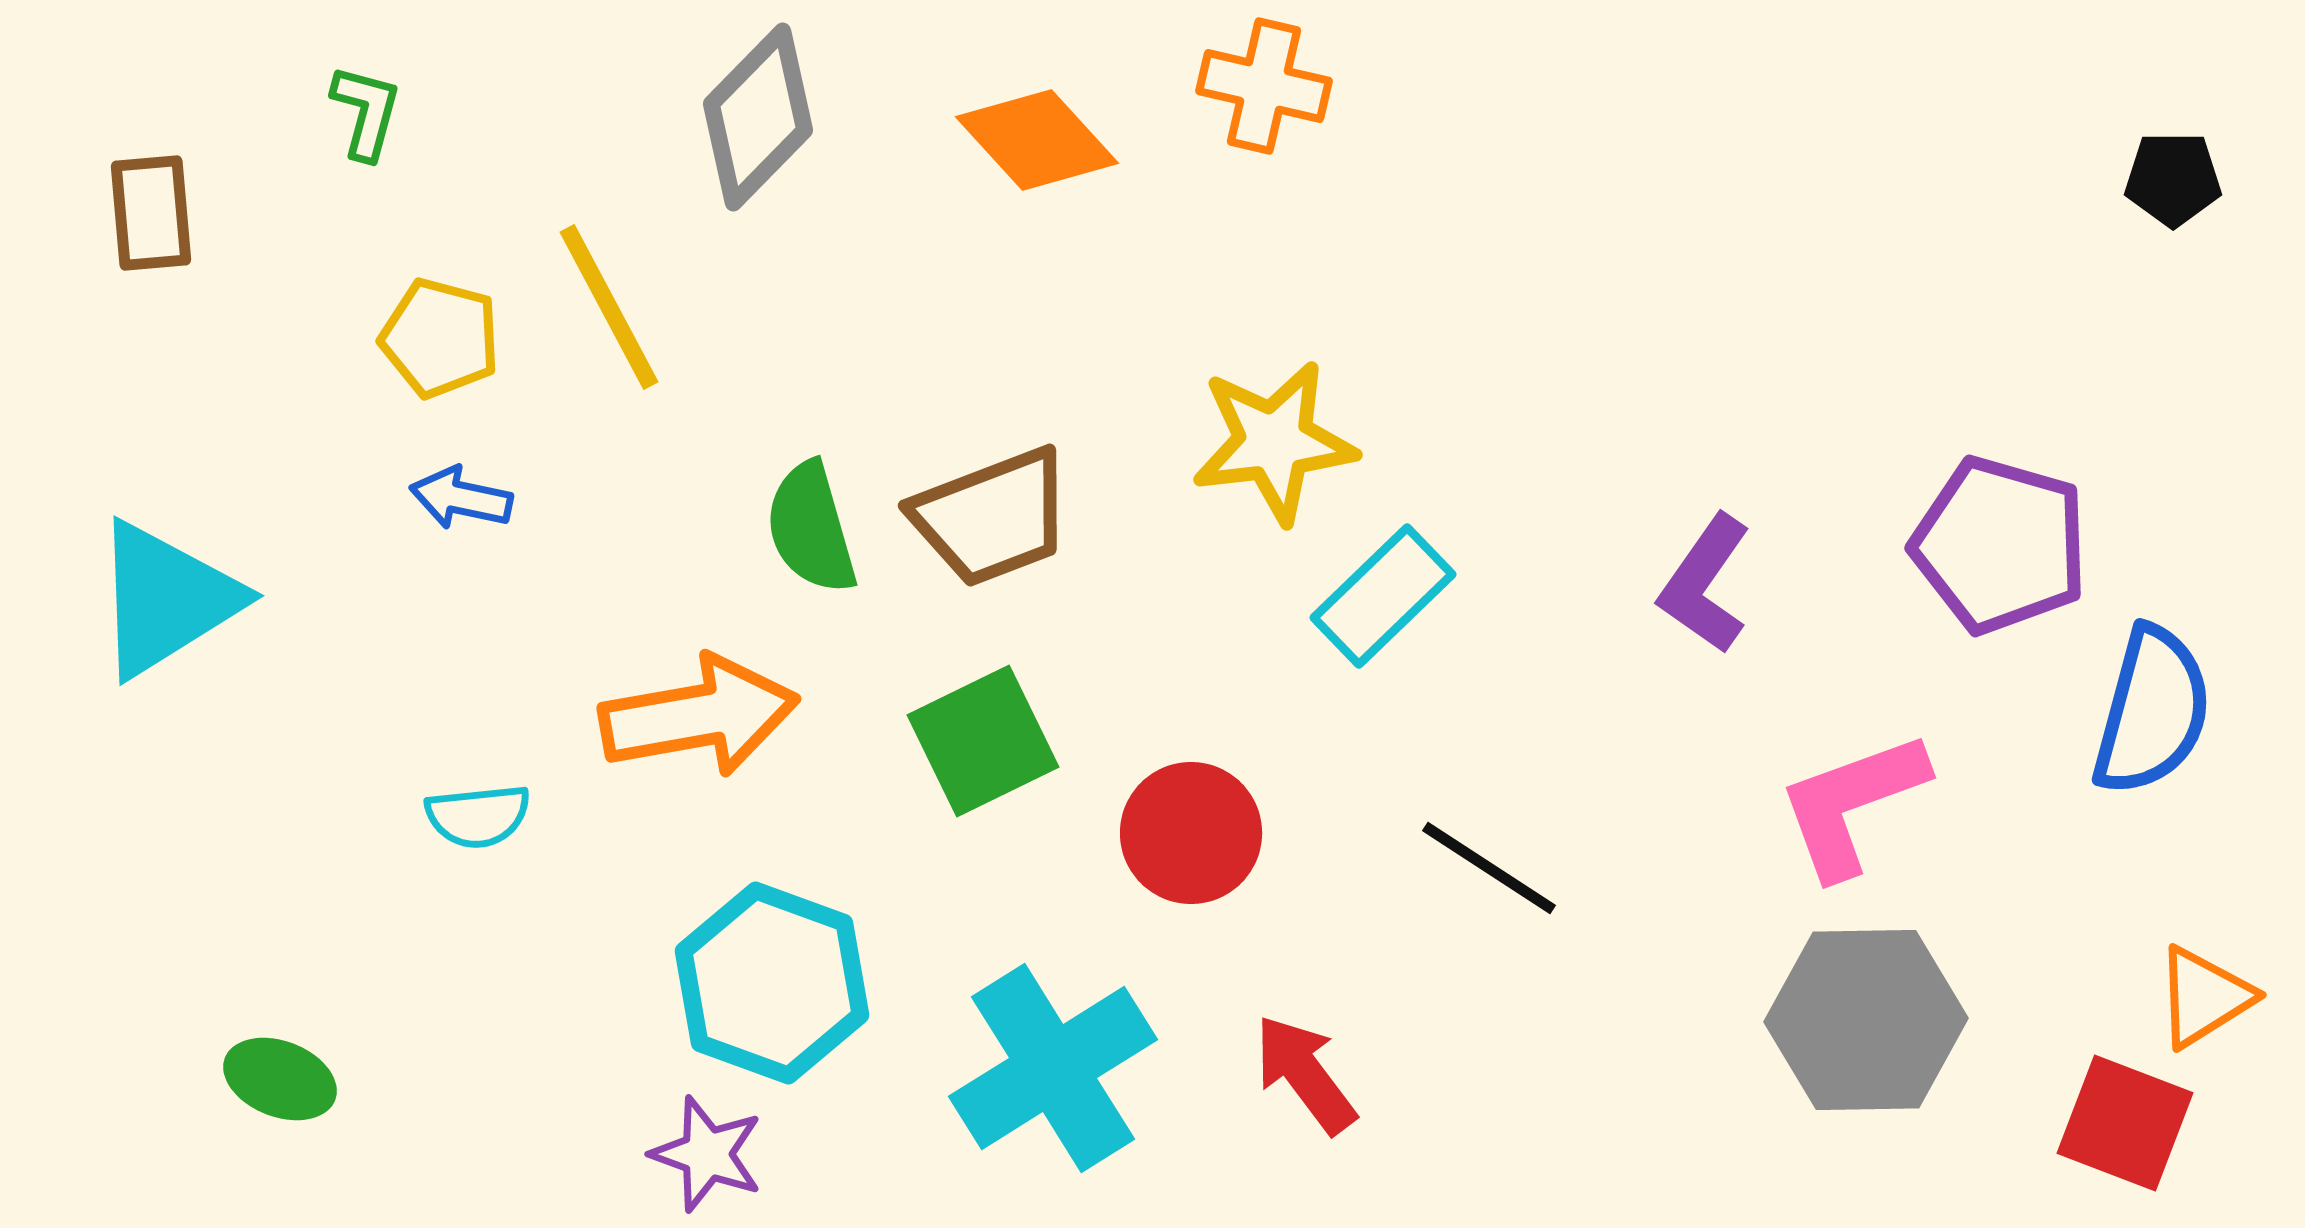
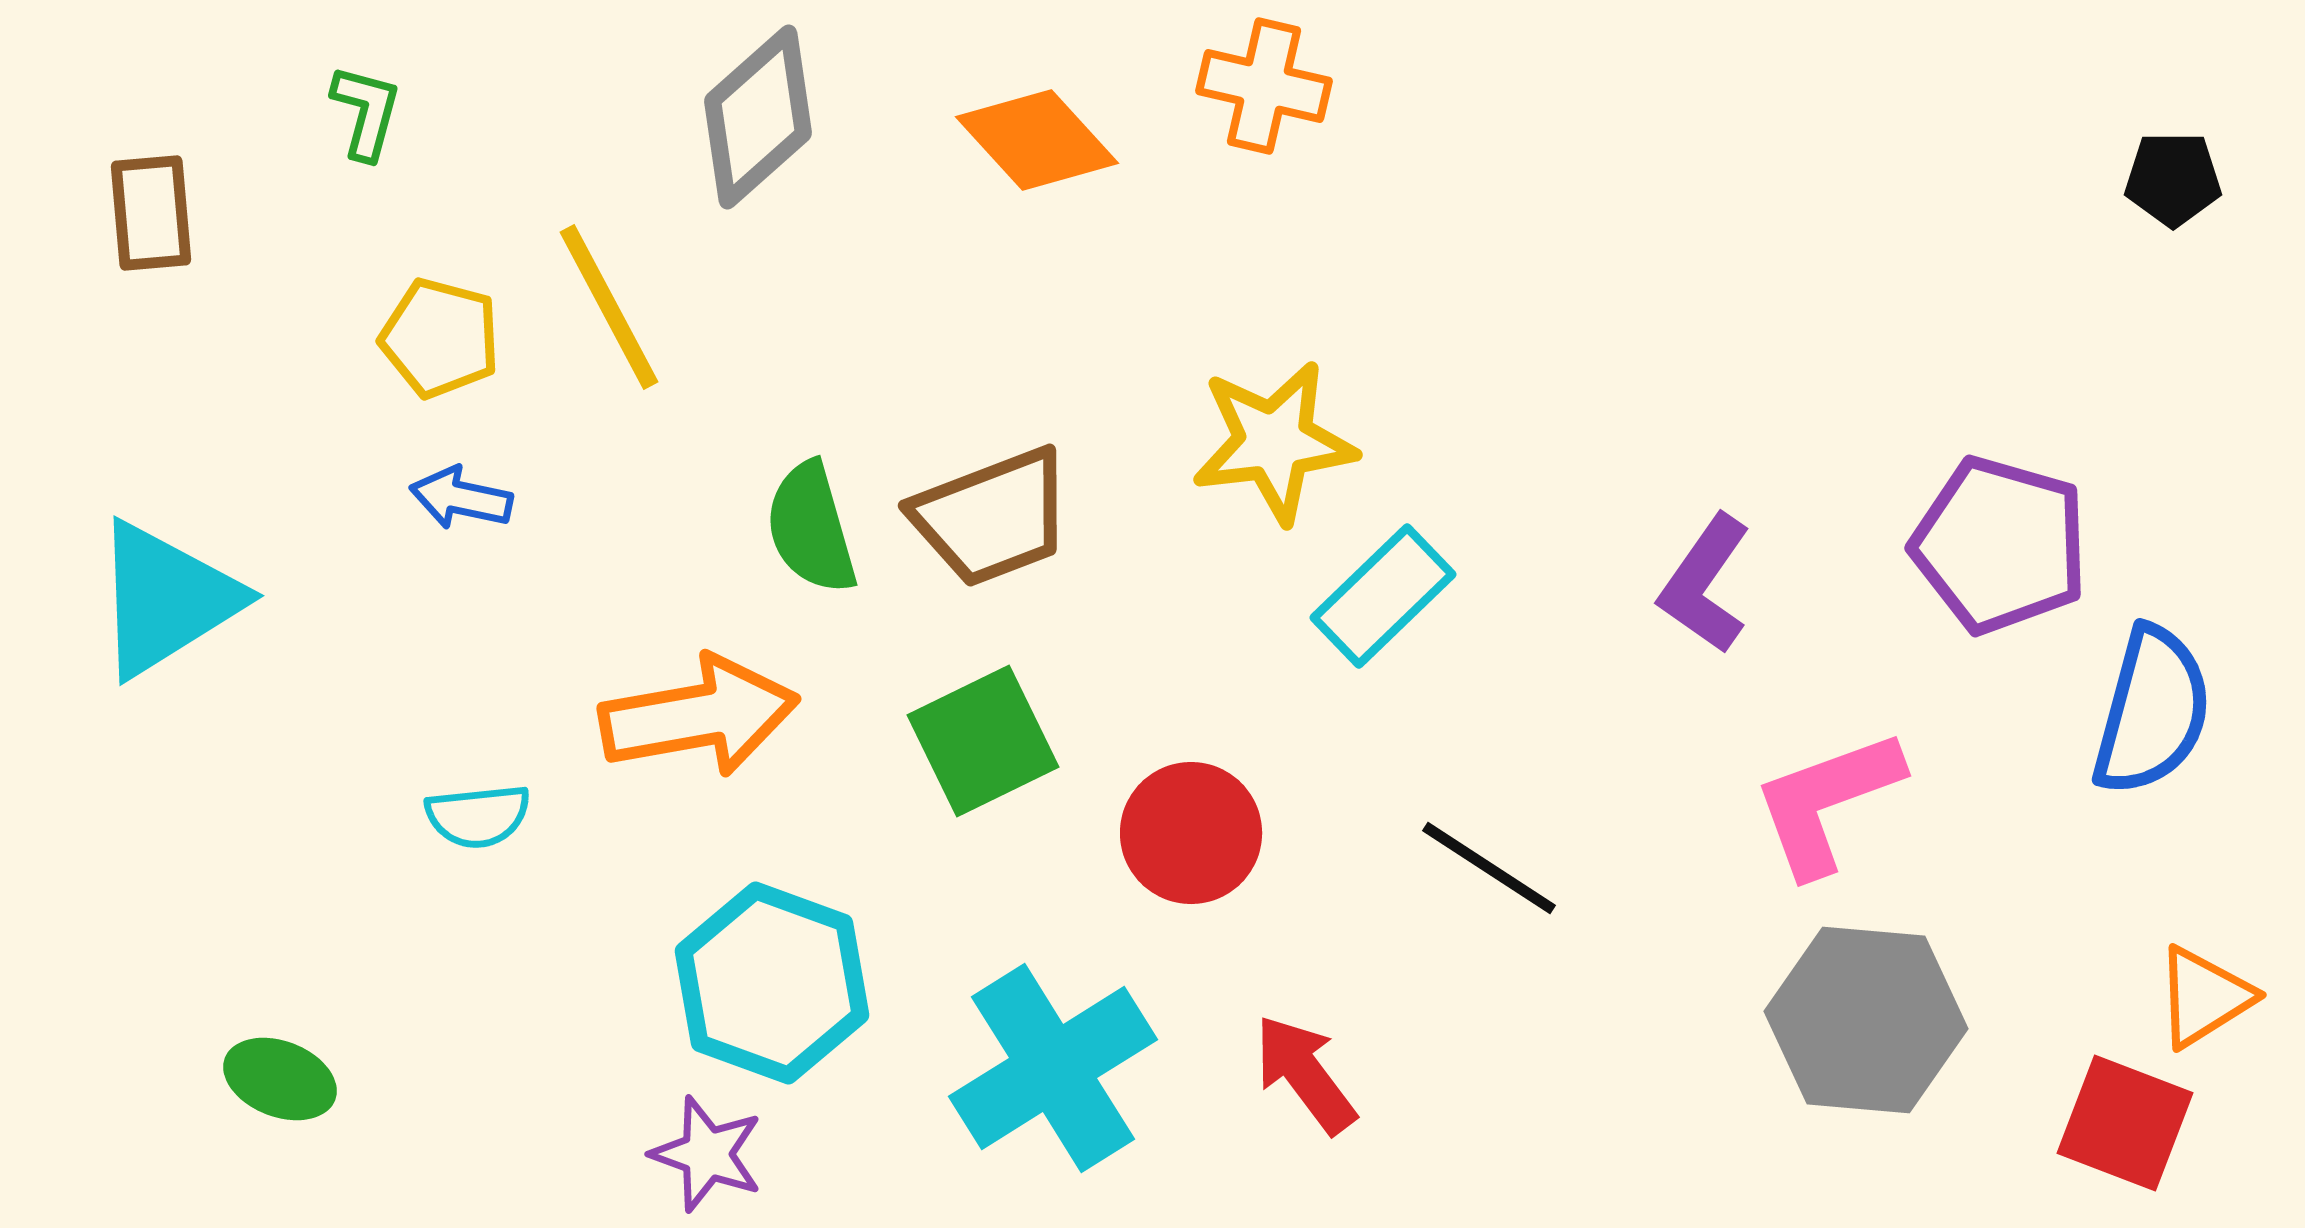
gray diamond: rotated 4 degrees clockwise
pink L-shape: moved 25 px left, 2 px up
gray hexagon: rotated 6 degrees clockwise
